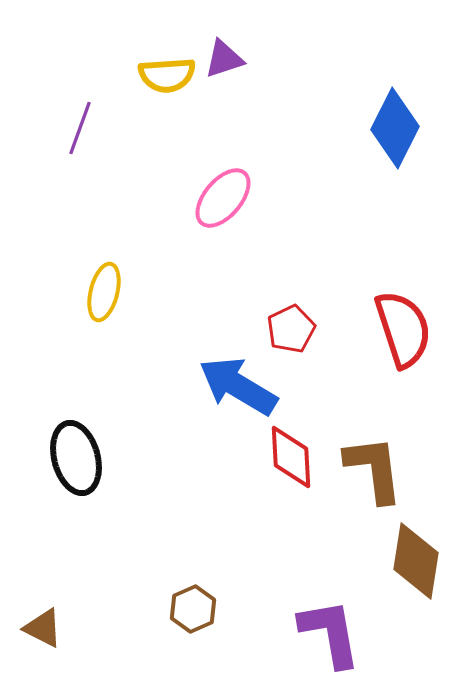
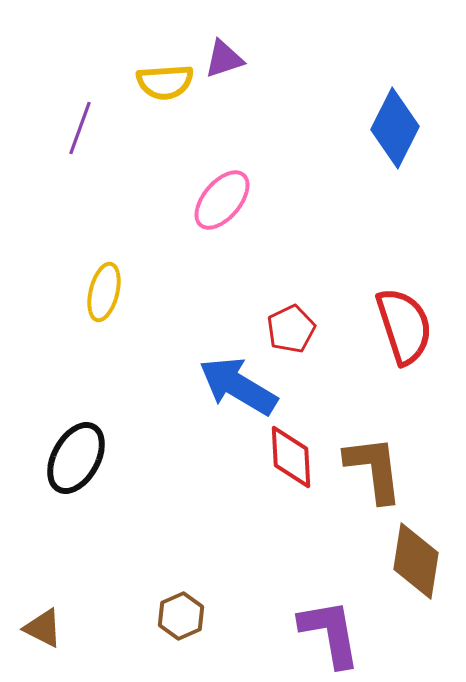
yellow semicircle: moved 2 px left, 7 px down
pink ellipse: moved 1 px left, 2 px down
red semicircle: moved 1 px right, 3 px up
black ellipse: rotated 44 degrees clockwise
brown hexagon: moved 12 px left, 7 px down
